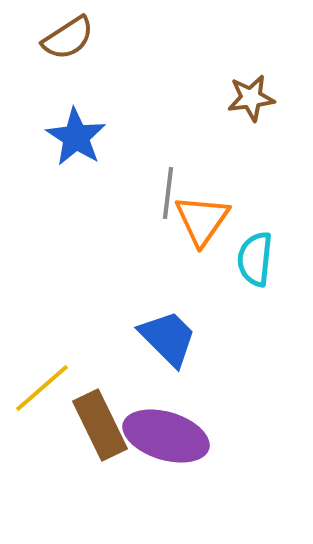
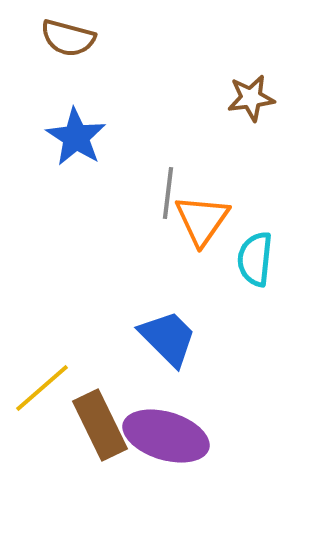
brown semicircle: rotated 48 degrees clockwise
